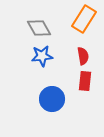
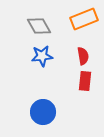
orange rectangle: rotated 36 degrees clockwise
gray diamond: moved 2 px up
blue circle: moved 9 px left, 13 px down
